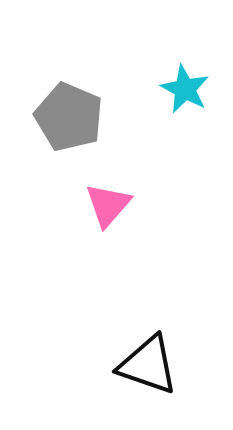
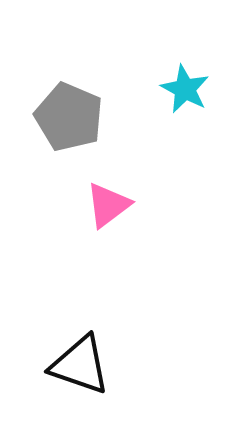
pink triangle: rotated 12 degrees clockwise
black triangle: moved 68 px left
